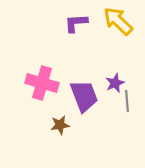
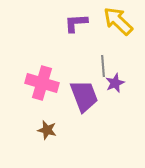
gray line: moved 24 px left, 35 px up
brown star: moved 13 px left, 5 px down; rotated 24 degrees clockwise
